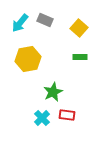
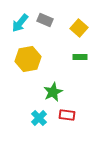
cyan cross: moved 3 px left
